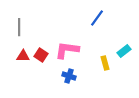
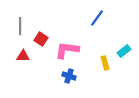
gray line: moved 1 px right, 1 px up
red square: moved 16 px up
